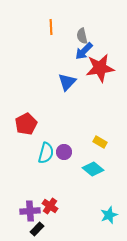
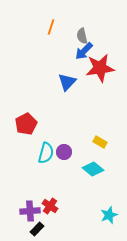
orange line: rotated 21 degrees clockwise
